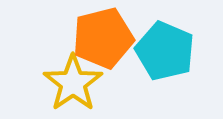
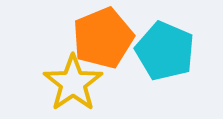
orange pentagon: rotated 8 degrees counterclockwise
